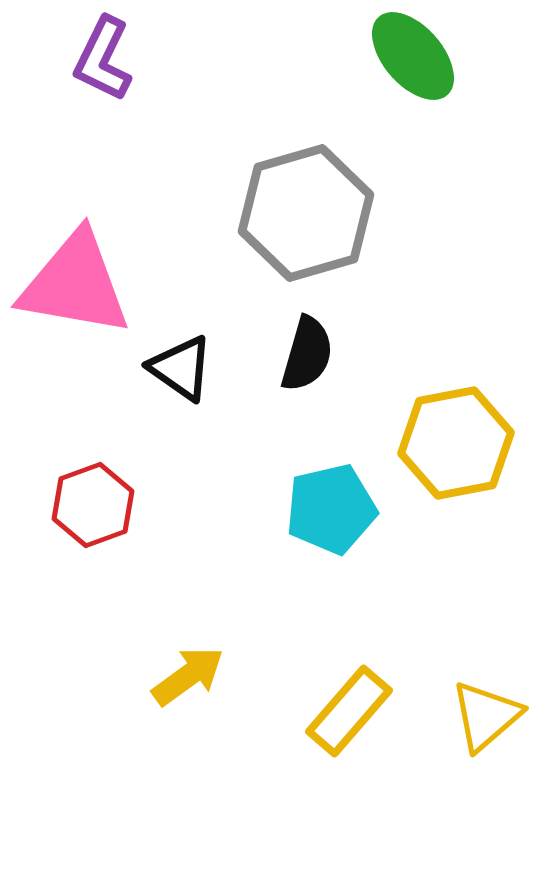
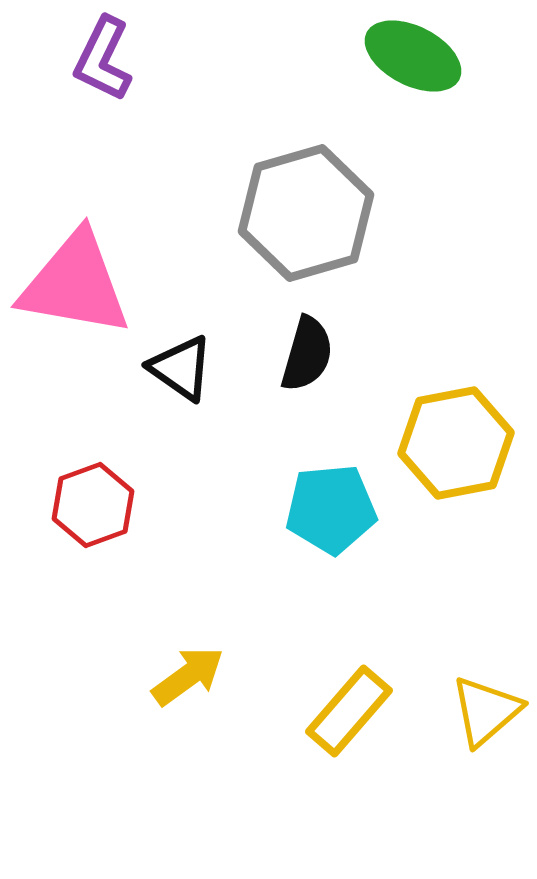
green ellipse: rotated 22 degrees counterclockwise
cyan pentagon: rotated 8 degrees clockwise
yellow triangle: moved 5 px up
